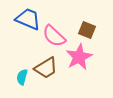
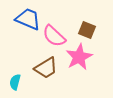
cyan semicircle: moved 7 px left, 5 px down
